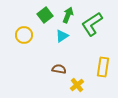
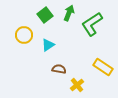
green arrow: moved 1 px right, 2 px up
cyan triangle: moved 14 px left, 9 px down
yellow rectangle: rotated 66 degrees counterclockwise
